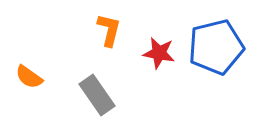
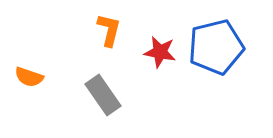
red star: moved 1 px right, 1 px up
orange semicircle: rotated 16 degrees counterclockwise
gray rectangle: moved 6 px right
